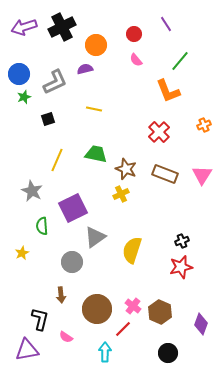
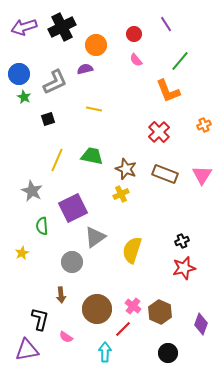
green star at (24, 97): rotated 24 degrees counterclockwise
green trapezoid at (96, 154): moved 4 px left, 2 px down
red star at (181, 267): moved 3 px right, 1 px down
